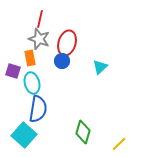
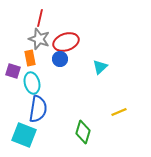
red line: moved 1 px up
red ellipse: moved 1 px left, 1 px up; rotated 55 degrees clockwise
blue circle: moved 2 px left, 2 px up
cyan square: rotated 20 degrees counterclockwise
yellow line: moved 32 px up; rotated 21 degrees clockwise
